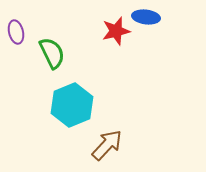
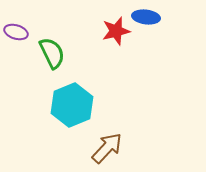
purple ellipse: rotated 60 degrees counterclockwise
brown arrow: moved 3 px down
